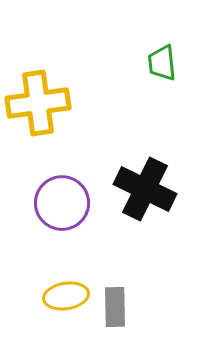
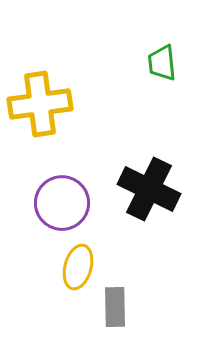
yellow cross: moved 2 px right, 1 px down
black cross: moved 4 px right
yellow ellipse: moved 12 px right, 29 px up; rotated 66 degrees counterclockwise
